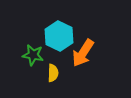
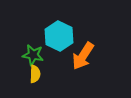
orange arrow: moved 3 px down
yellow semicircle: moved 18 px left, 1 px down
